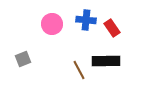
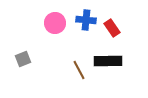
pink circle: moved 3 px right, 1 px up
black rectangle: moved 2 px right
